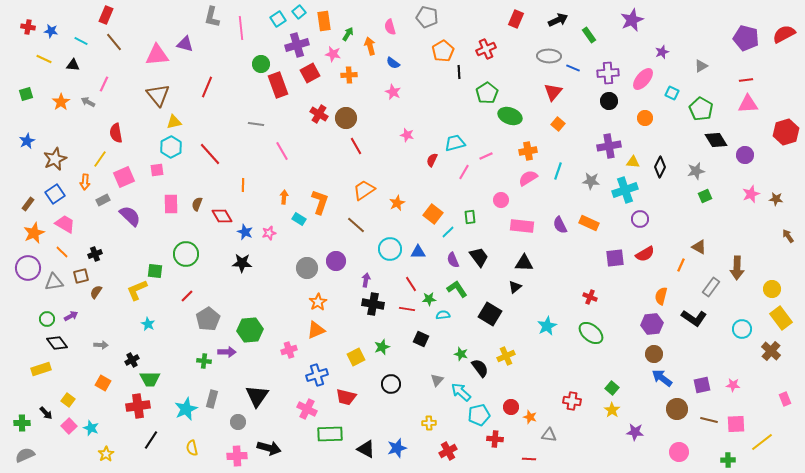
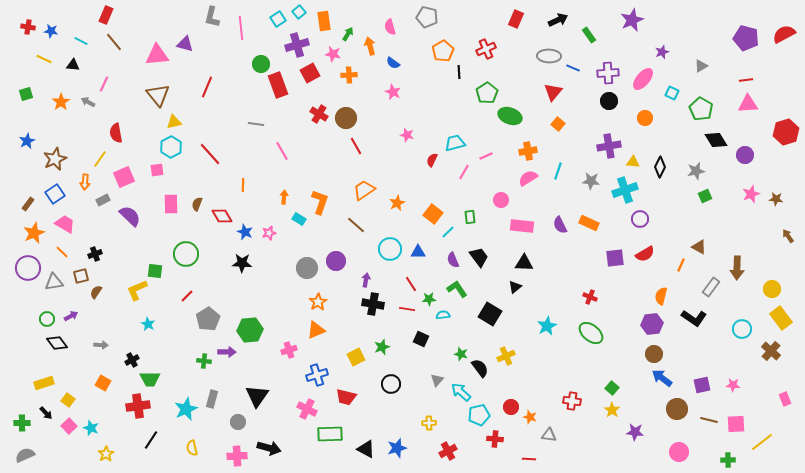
yellow rectangle at (41, 369): moved 3 px right, 14 px down
